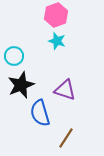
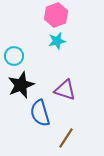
cyan star: rotated 30 degrees counterclockwise
